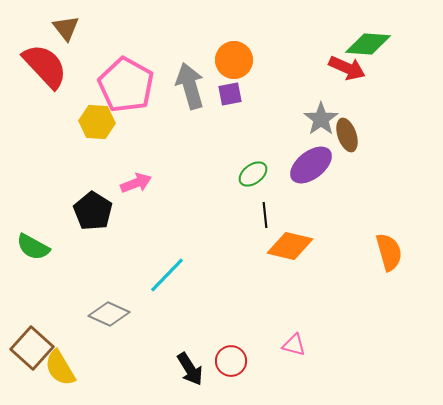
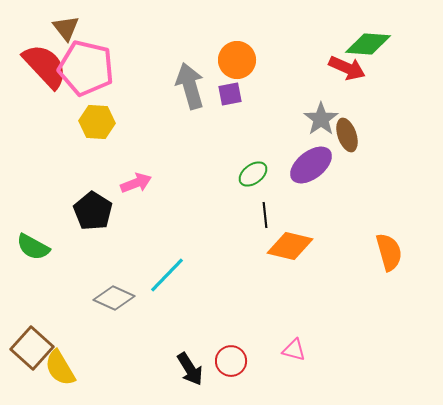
orange circle: moved 3 px right
pink pentagon: moved 40 px left, 17 px up; rotated 16 degrees counterclockwise
gray diamond: moved 5 px right, 16 px up
pink triangle: moved 5 px down
